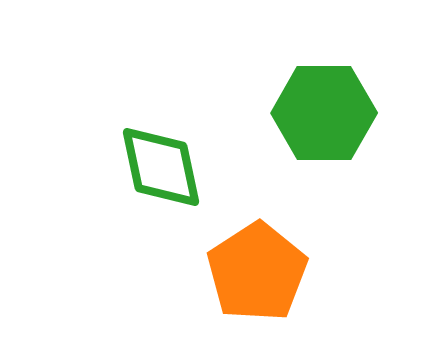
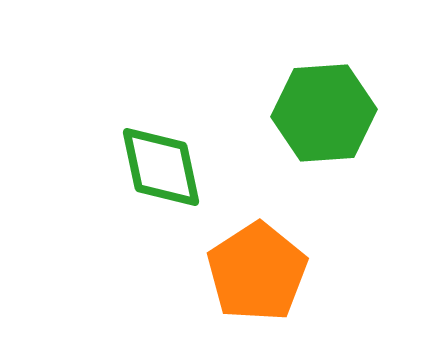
green hexagon: rotated 4 degrees counterclockwise
